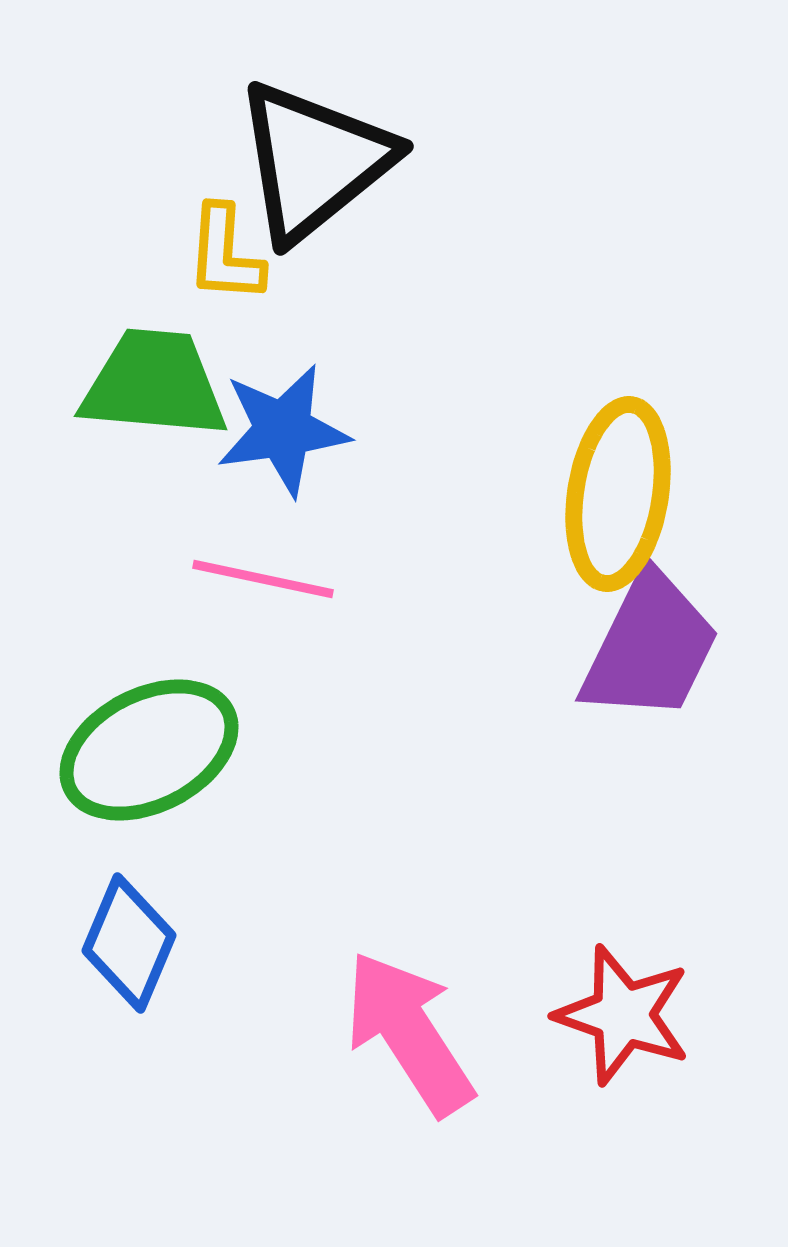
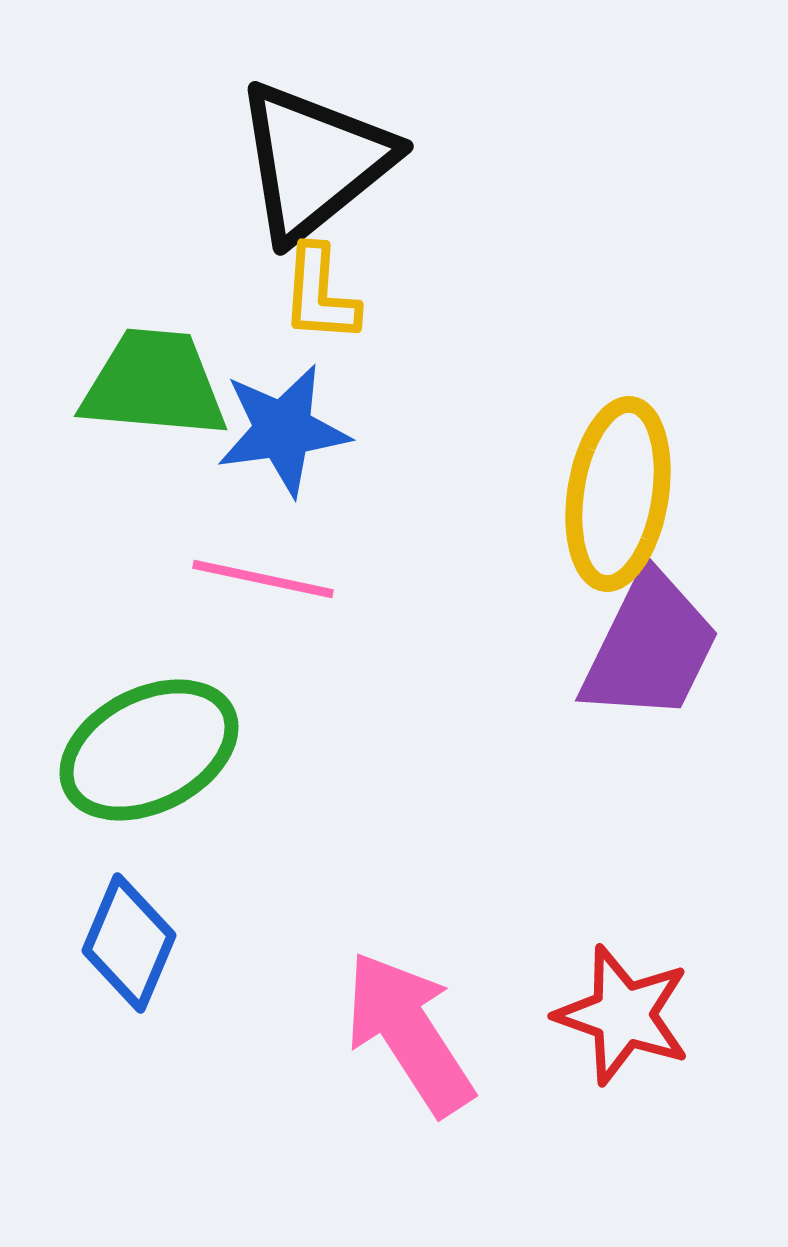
yellow L-shape: moved 95 px right, 40 px down
